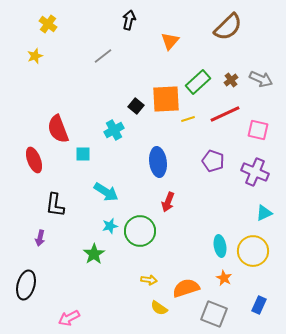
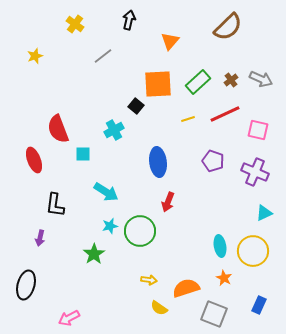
yellow cross: moved 27 px right
orange square: moved 8 px left, 15 px up
